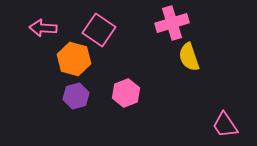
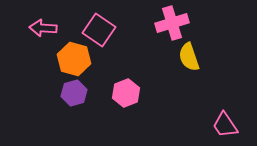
purple hexagon: moved 2 px left, 3 px up
